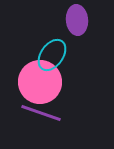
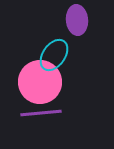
cyan ellipse: moved 2 px right
purple line: rotated 24 degrees counterclockwise
